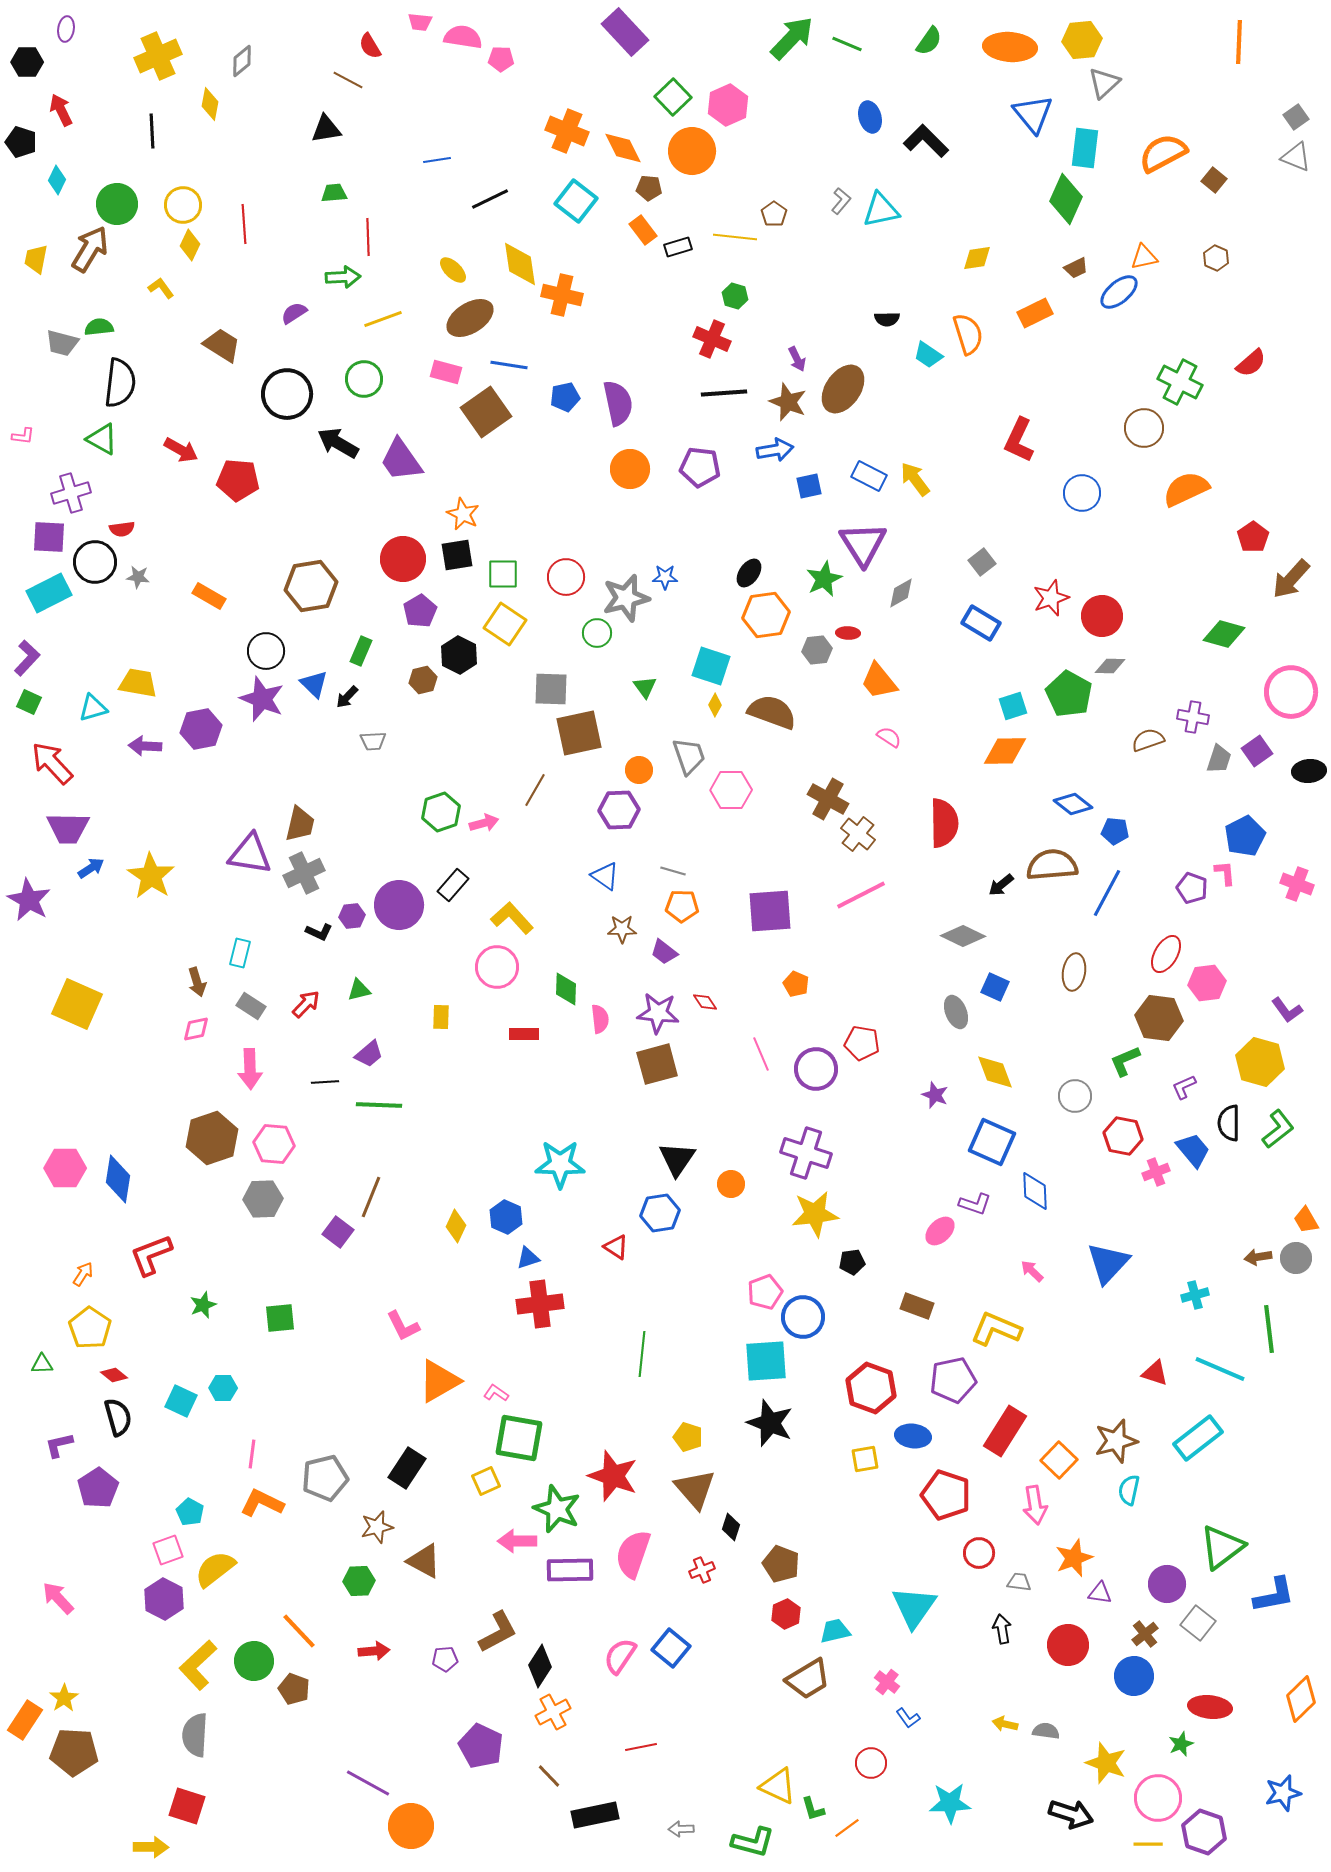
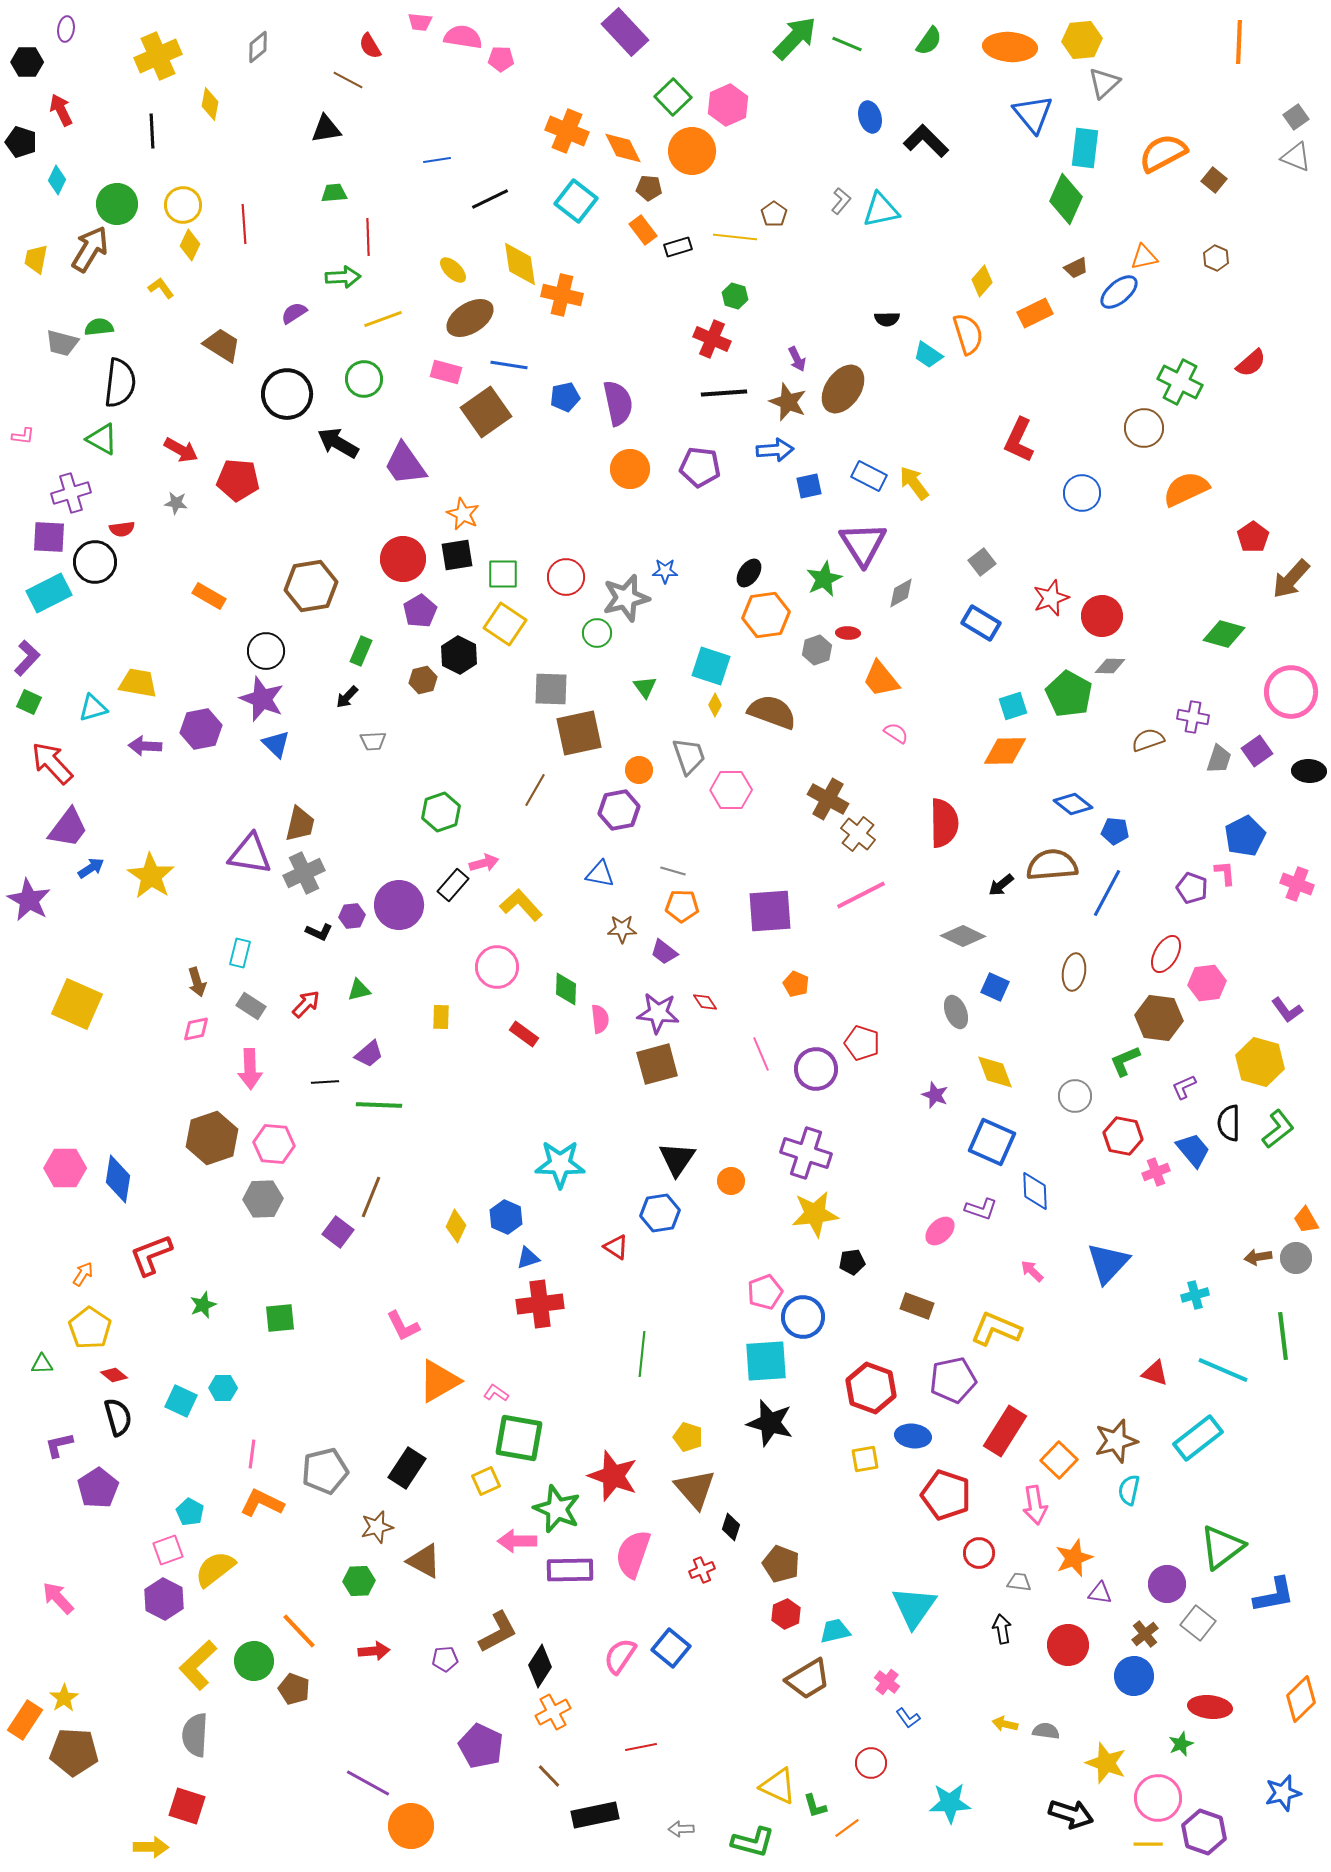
green arrow at (792, 38): moved 3 px right
gray diamond at (242, 61): moved 16 px right, 14 px up
yellow diamond at (977, 258): moved 5 px right, 23 px down; rotated 40 degrees counterclockwise
blue arrow at (775, 450): rotated 6 degrees clockwise
purple trapezoid at (401, 460): moved 4 px right, 4 px down
yellow arrow at (915, 479): moved 1 px left, 4 px down
gray star at (138, 577): moved 38 px right, 74 px up
blue star at (665, 577): moved 6 px up
gray hexagon at (817, 650): rotated 12 degrees counterclockwise
orange trapezoid at (879, 681): moved 2 px right, 2 px up
blue triangle at (314, 684): moved 38 px left, 60 px down
pink semicircle at (889, 737): moved 7 px right, 4 px up
black ellipse at (1309, 771): rotated 8 degrees clockwise
purple hexagon at (619, 810): rotated 9 degrees counterclockwise
pink arrow at (484, 823): moved 40 px down
purple trapezoid at (68, 828): rotated 54 degrees counterclockwise
blue triangle at (605, 876): moved 5 px left, 2 px up; rotated 24 degrees counterclockwise
yellow L-shape at (512, 918): moved 9 px right, 13 px up
red rectangle at (524, 1034): rotated 36 degrees clockwise
red pentagon at (862, 1043): rotated 8 degrees clockwise
orange circle at (731, 1184): moved 3 px up
purple L-shape at (975, 1204): moved 6 px right, 5 px down
green line at (1269, 1329): moved 14 px right, 7 px down
cyan line at (1220, 1369): moved 3 px right, 1 px down
black star at (770, 1423): rotated 6 degrees counterclockwise
gray pentagon at (325, 1478): moved 7 px up
green L-shape at (813, 1809): moved 2 px right, 3 px up
